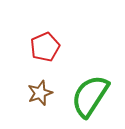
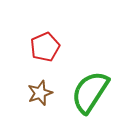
green semicircle: moved 4 px up
